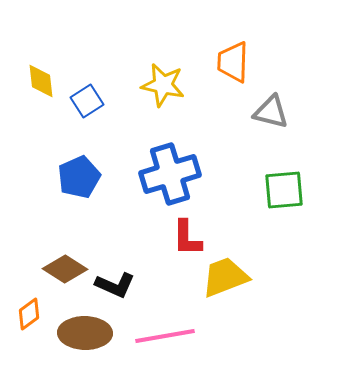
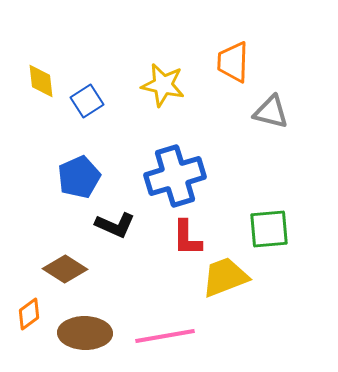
blue cross: moved 5 px right, 2 px down
green square: moved 15 px left, 39 px down
black L-shape: moved 60 px up
